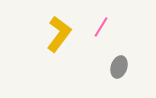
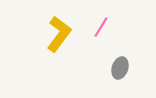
gray ellipse: moved 1 px right, 1 px down
